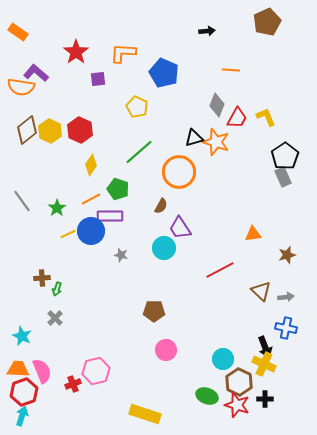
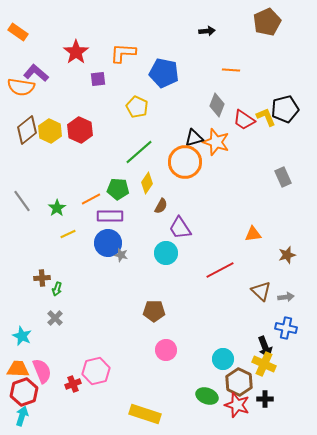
blue pentagon at (164, 73): rotated 12 degrees counterclockwise
red trapezoid at (237, 118): moved 7 px right, 2 px down; rotated 95 degrees clockwise
black pentagon at (285, 156): moved 47 px up; rotated 20 degrees clockwise
yellow diamond at (91, 165): moved 56 px right, 18 px down
orange circle at (179, 172): moved 6 px right, 10 px up
green pentagon at (118, 189): rotated 15 degrees counterclockwise
blue circle at (91, 231): moved 17 px right, 12 px down
cyan circle at (164, 248): moved 2 px right, 5 px down
